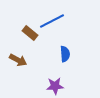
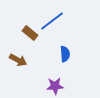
blue line: rotated 10 degrees counterclockwise
